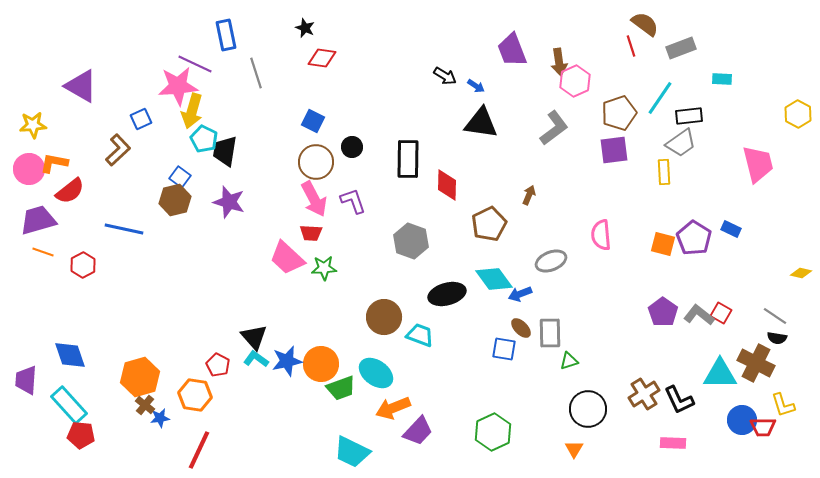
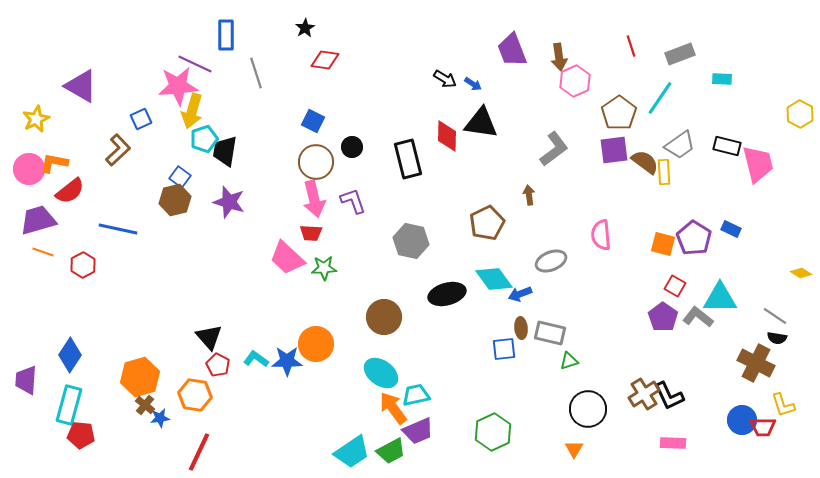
brown semicircle at (645, 24): moved 138 px down
black star at (305, 28): rotated 18 degrees clockwise
blue rectangle at (226, 35): rotated 12 degrees clockwise
gray rectangle at (681, 48): moved 1 px left, 6 px down
red diamond at (322, 58): moved 3 px right, 2 px down
brown arrow at (559, 62): moved 5 px up
black arrow at (445, 76): moved 3 px down
blue arrow at (476, 86): moved 3 px left, 2 px up
brown pentagon at (619, 113): rotated 16 degrees counterclockwise
yellow hexagon at (798, 114): moved 2 px right
black rectangle at (689, 116): moved 38 px right, 30 px down; rotated 20 degrees clockwise
yellow star at (33, 125): moved 3 px right, 6 px up; rotated 20 degrees counterclockwise
gray L-shape at (554, 128): moved 21 px down
cyan pentagon at (204, 139): rotated 28 degrees clockwise
gray trapezoid at (681, 143): moved 1 px left, 2 px down
black rectangle at (408, 159): rotated 15 degrees counterclockwise
red diamond at (447, 185): moved 49 px up
brown arrow at (529, 195): rotated 30 degrees counterclockwise
pink arrow at (314, 199): rotated 15 degrees clockwise
brown pentagon at (489, 224): moved 2 px left, 1 px up
blue line at (124, 229): moved 6 px left
gray hexagon at (411, 241): rotated 8 degrees counterclockwise
yellow diamond at (801, 273): rotated 20 degrees clockwise
purple pentagon at (663, 312): moved 5 px down
red square at (721, 313): moved 46 px left, 27 px up
gray L-shape at (699, 315): moved 1 px left, 2 px down
brown ellipse at (521, 328): rotated 40 degrees clockwise
gray rectangle at (550, 333): rotated 76 degrees counterclockwise
cyan trapezoid at (420, 335): moved 4 px left, 60 px down; rotated 32 degrees counterclockwise
black triangle at (254, 337): moved 45 px left
blue square at (504, 349): rotated 15 degrees counterclockwise
blue diamond at (70, 355): rotated 52 degrees clockwise
blue star at (287, 361): rotated 12 degrees clockwise
orange circle at (321, 364): moved 5 px left, 20 px up
cyan ellipse at (376, 373): moved 5 px right
cyan triangle at (720, 374): moved 76 px up
green trapezoid at (341, 388): moved 50 px right, 63 px down; rotated 8 degrees counterclockwise
black L-shape at (679, 400): moved 10 px left, 4 px up
cyan rectangle at (69, 405): rotated 57 degrees clockwise
orange arrow at (393, 408): rotated 76 degrees clockwise
purple trapezoid at (418, 431): rotated 24 degrees clockwise
red line at (199, 450): moved 2 px down
cyan trapezoid at (352, 452): rotated 60 degrees counterclockwise
